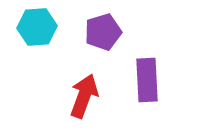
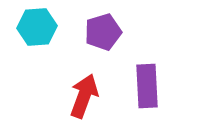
purple rectangle: moved 6 px down
